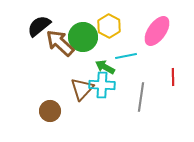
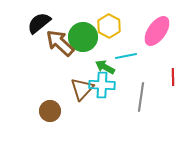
black semicircle: moved 3 px up
